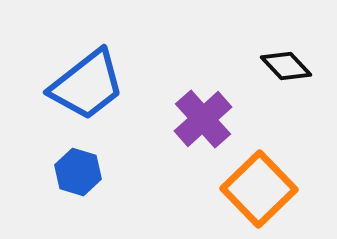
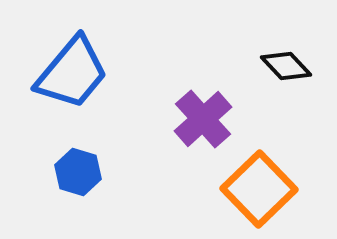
blue trapezoid: moved 15 px left, 12 px up; rotated 12 degrees counterclockwise
